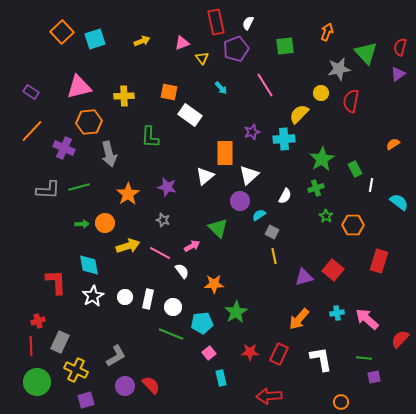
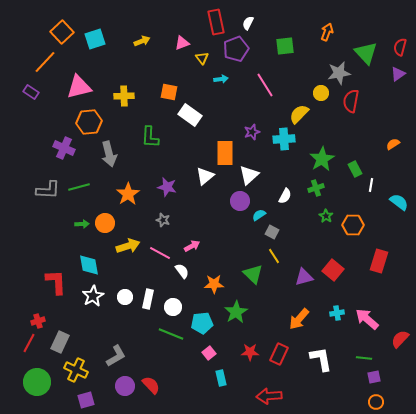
gray star at (339, 69): moved 4 px down
cyan arrow at (221, 88): moved 9 px up; rotated 56 degrees counterclockwise
orange line at (32, 131): moved 13 px right, 69 px up
green triangle at (218, 228): moved 35 px right, 46 px down
yellow line at (274, 256): rotated 21 degrees counterclockwise
red line at (31, 346): moved 2 px left, 3 px up; rotated 30 degrees clockwise
orange circle at (341, 402): moved 35 px right
